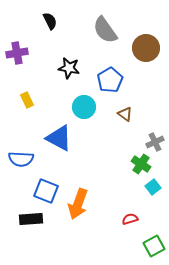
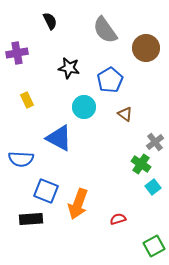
gray cross: rotated 12 degrees counterclockwise
red semicircle: moved 12 px left
